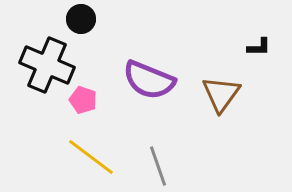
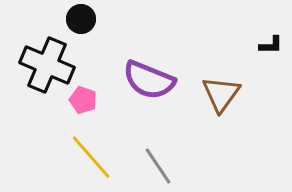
black L-shape: moved 12 px right, 2 px up
yellow line: rotated 12 degrees clockwise
gray line: rotated 15 degrees counterclockwise
